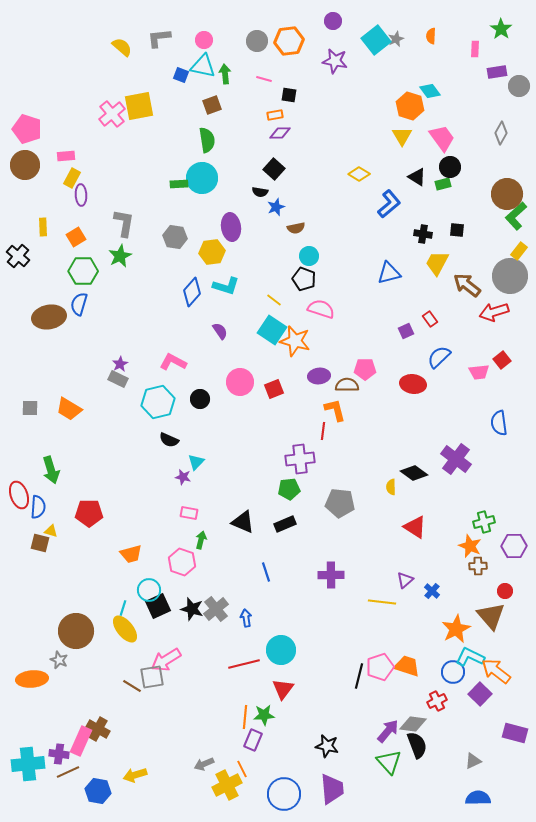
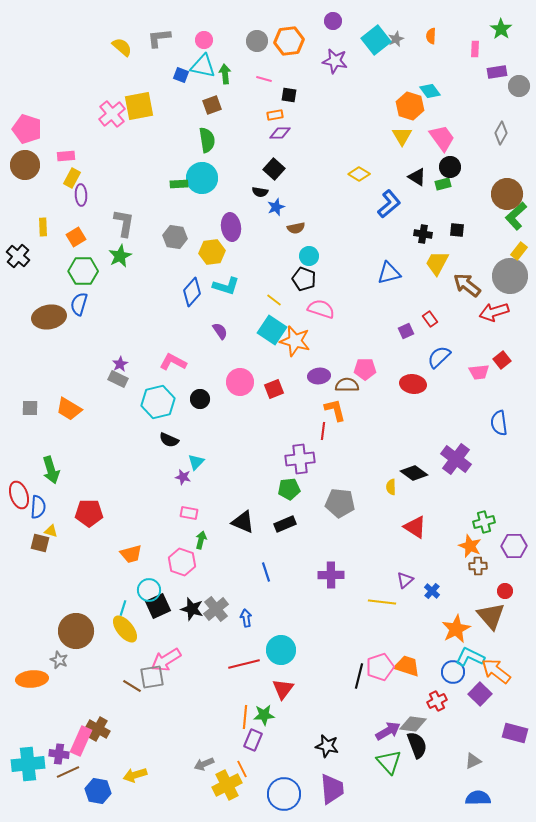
purple arrow at (388, 731): rotated 20 degrees clockwise
